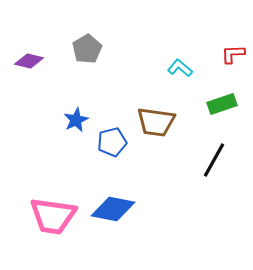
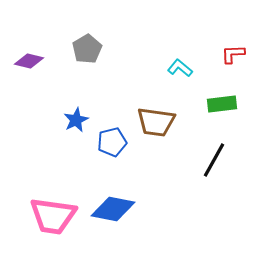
green rectangle: rotated 12 degrees clockwise
